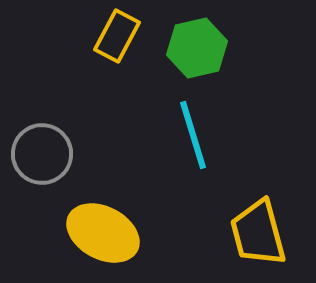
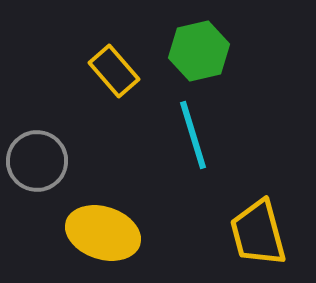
yellow rectangle: moved 3 px left, 35 px down; rotated 69 degrees counterclockwise
green hexagon: moved 2 px right, 3 px down
gray circle: moved 5 px left, 7 px down
yellow ellipse: rotated 10 degrees counterclockwise
